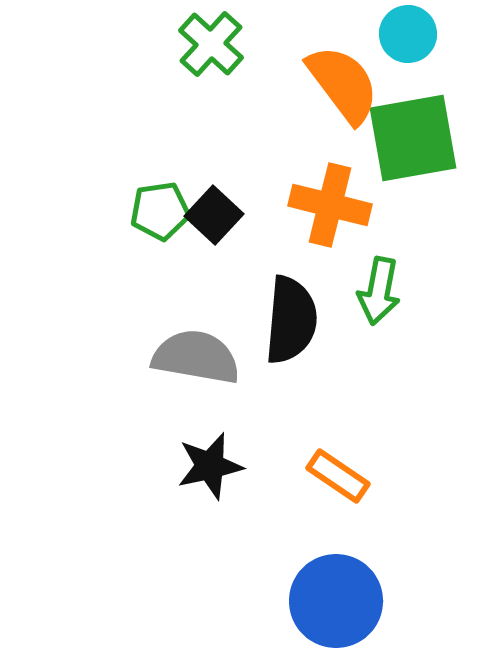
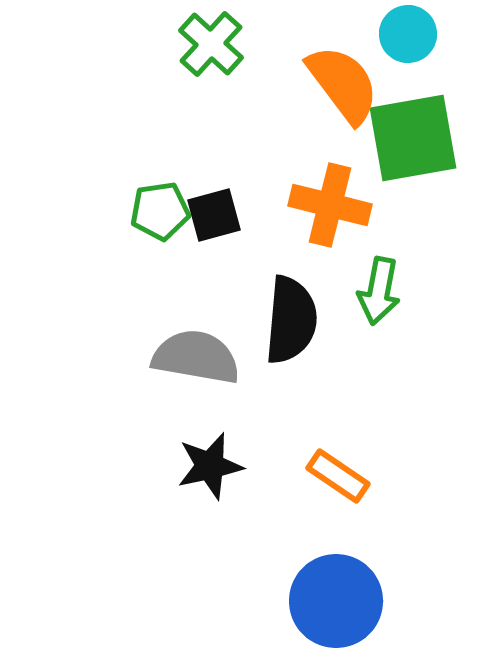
black square: rotated 32 degrees clockwise
